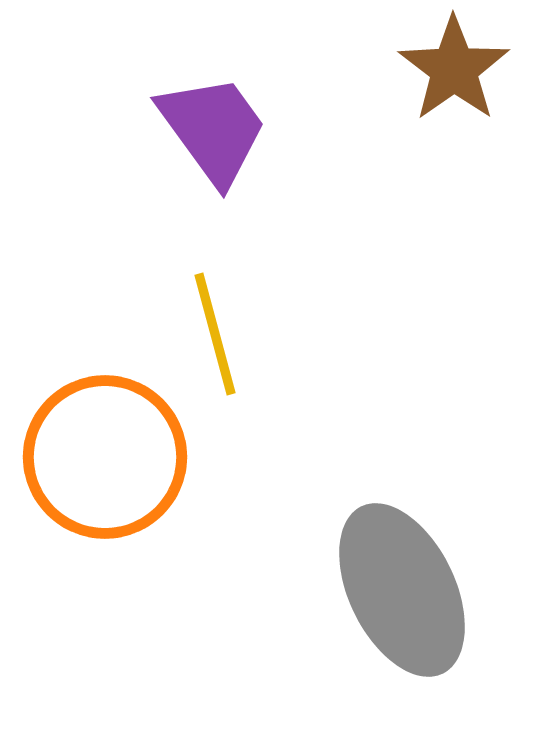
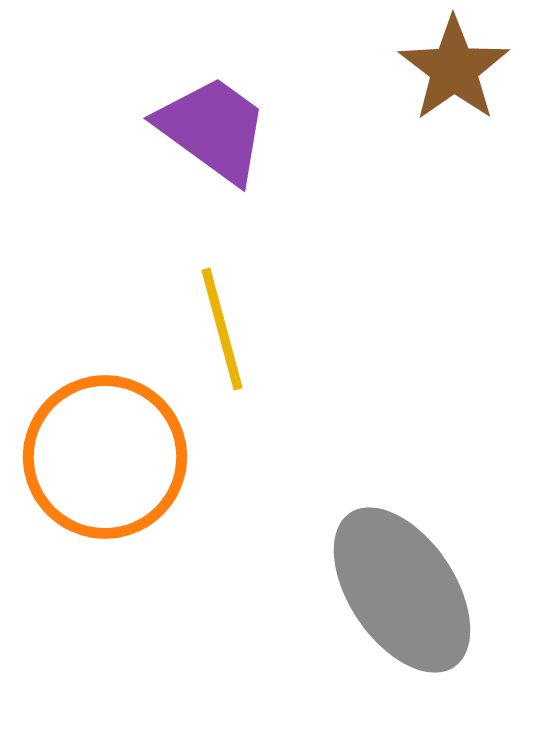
purple trapezoid: rotated 18 degrees counterclockwise
yellow line: moved 7 px right, 5 px up
gray ellipse: rotated 8 degrees counterclockwise
